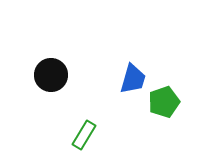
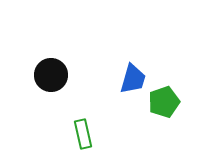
green rectangle: moved 1 px left, 1 px up; rotated 44 degrees counterclockwise
